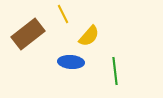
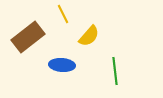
brown rectangle: moved 3 px down
blue ellipse: moved 9 px left, 3 px down
